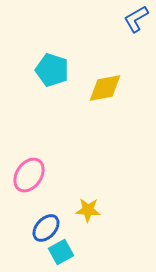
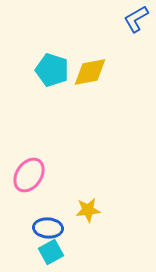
yellow diamond: moved 15 px left, 16 px up
yellow star: rotated 10 degrees counterclockwise
blue ellipse: moved 2 px right; rotated 52 degrees clockwise
cyan square: moved 10 px left
